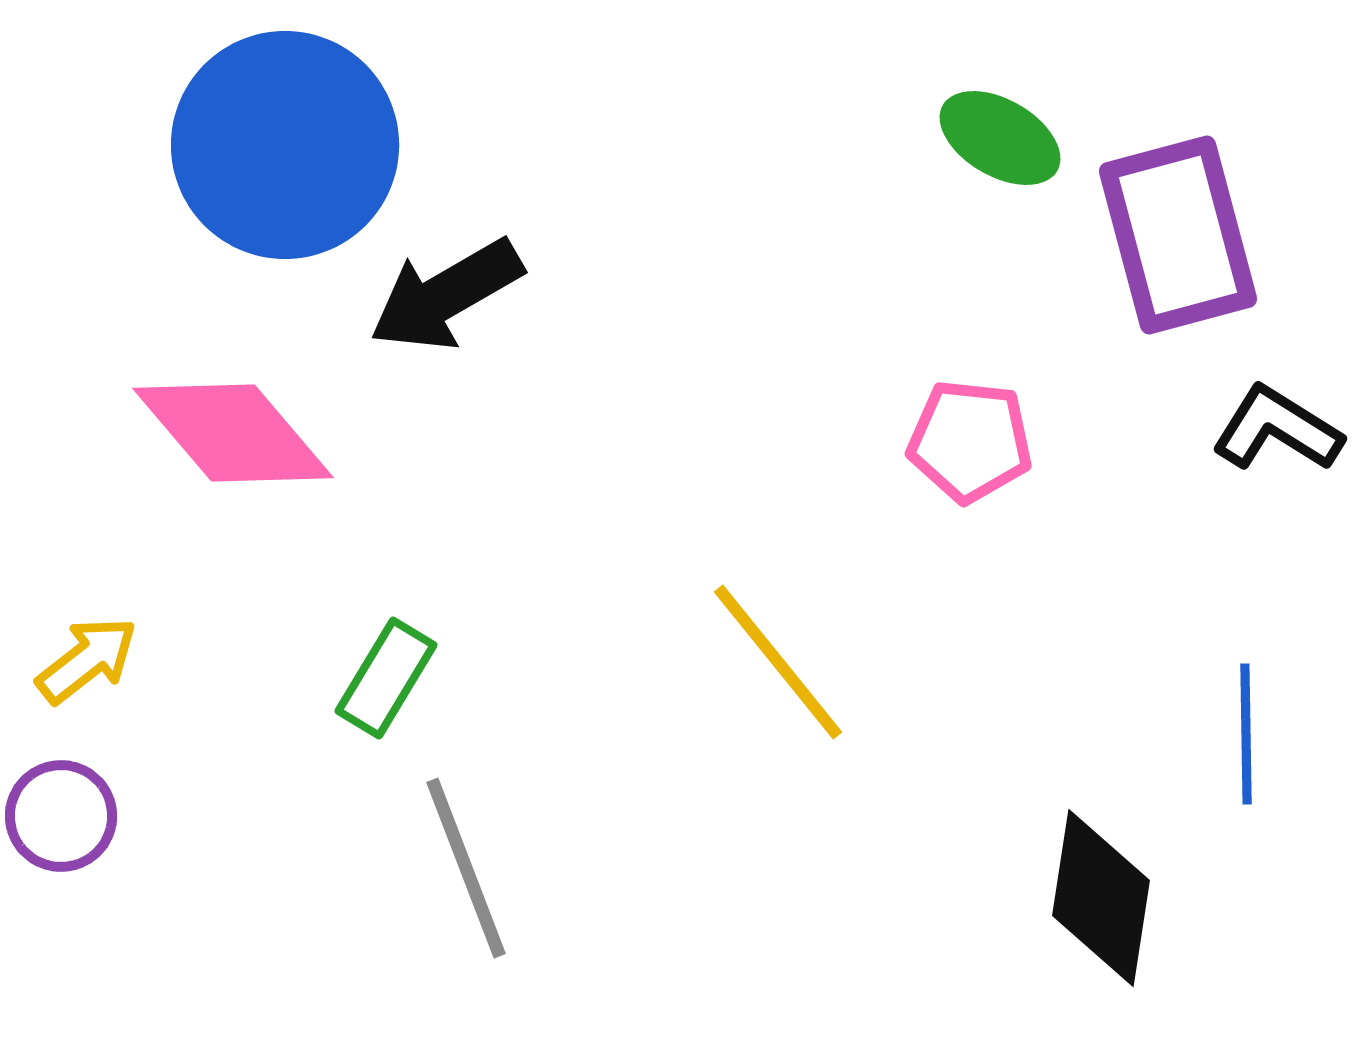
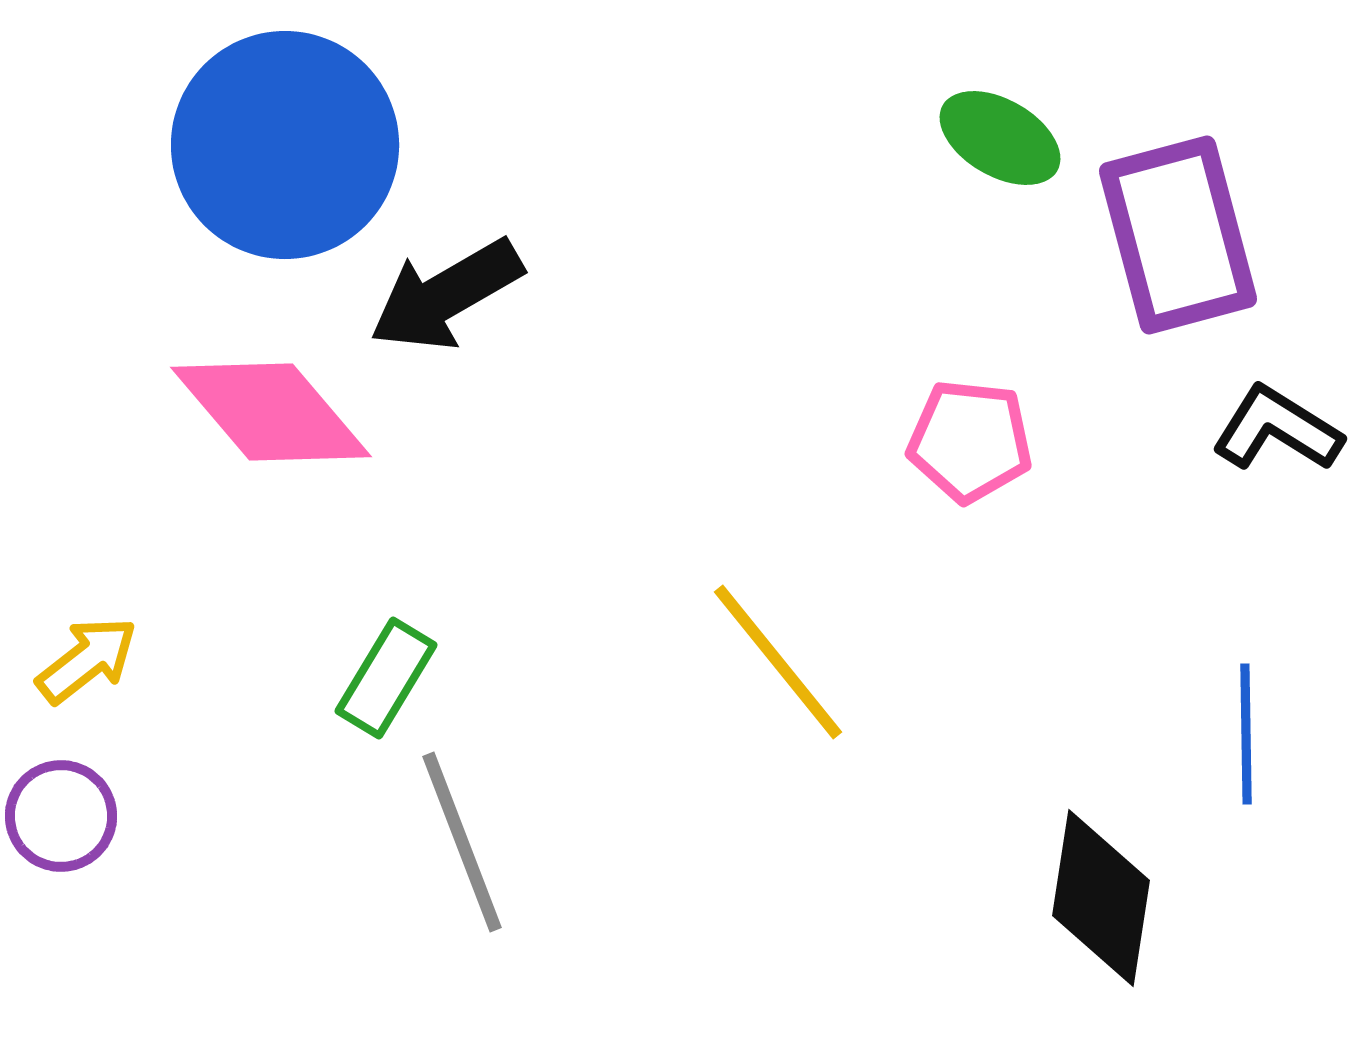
pink diamond: moved 38 px right, 21 px up
gray line: moved 4 px left, 26 px up
